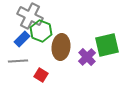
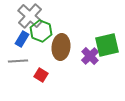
gray cross: rotated 15 degrees clockwise
blue rectangle: rotated 14 degrees counterclockwise
purple cross: moved 3 px right, 1 px up
